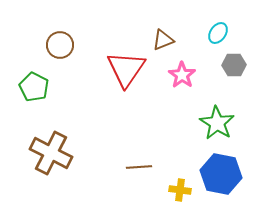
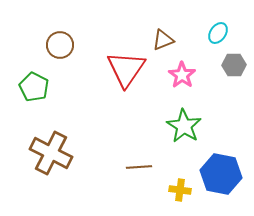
green star: moved 33 px left, 3 px down
